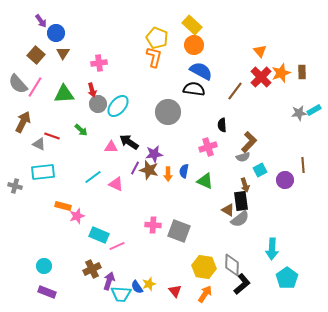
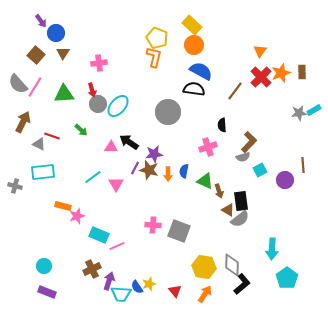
orange triangle at (260, 51): rotated 16 degrees clockwise
pink triangle at (116, 184): rotated 35 degrees clockwise
brown arrow at (245, 185): moved 26 px left, 6 px down
